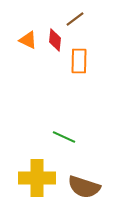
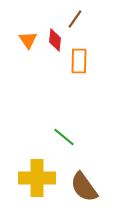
brown line: rotated 18 degrees counterclockwise
orange triangle: rotated 30 degrees clockwise
green line: rotated 15 degrees clockwise
brown semicircle: rotated 36 degrees clockwise
